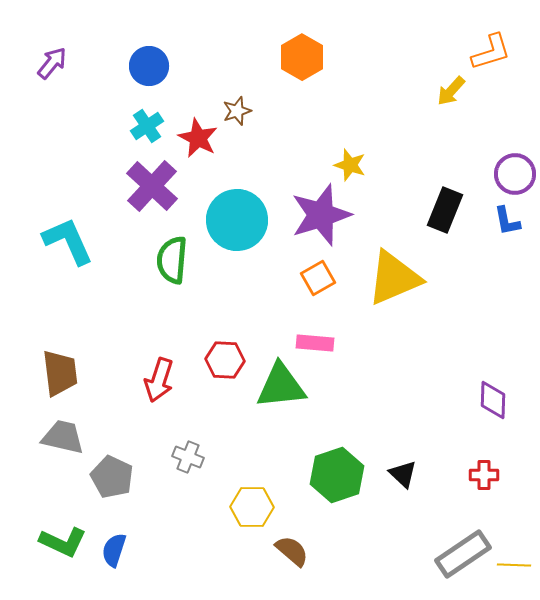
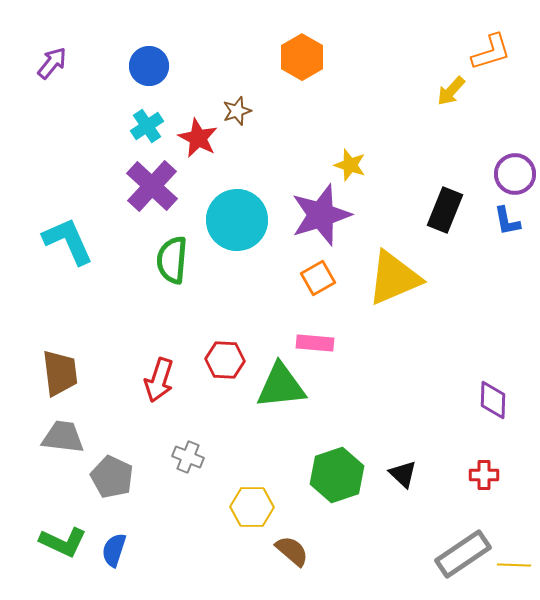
gray trapezoid: rotated 6 degrees counterclockwise
